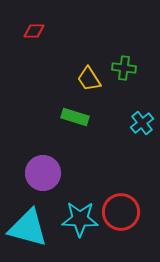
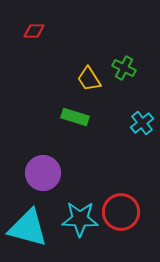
green cross: rotated 20 degrees clockwise
